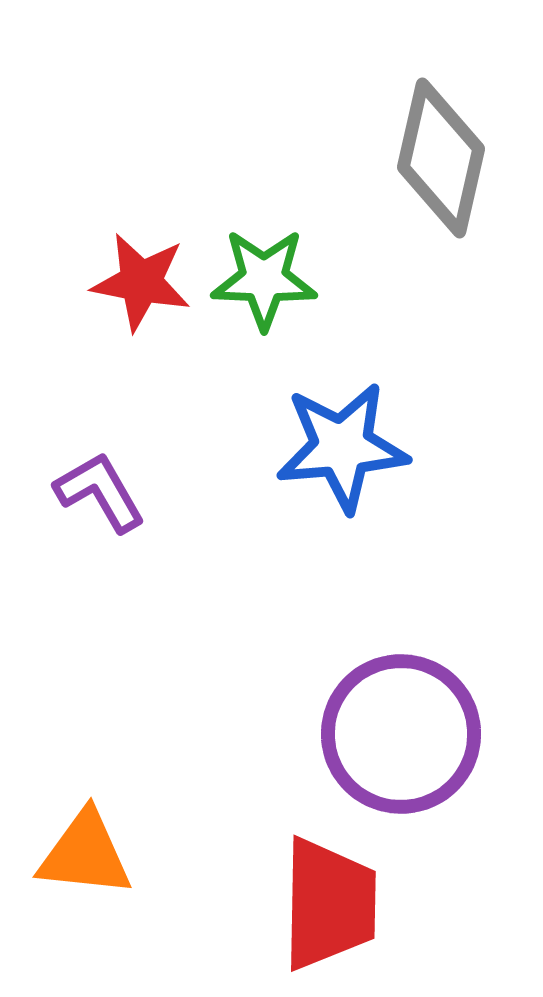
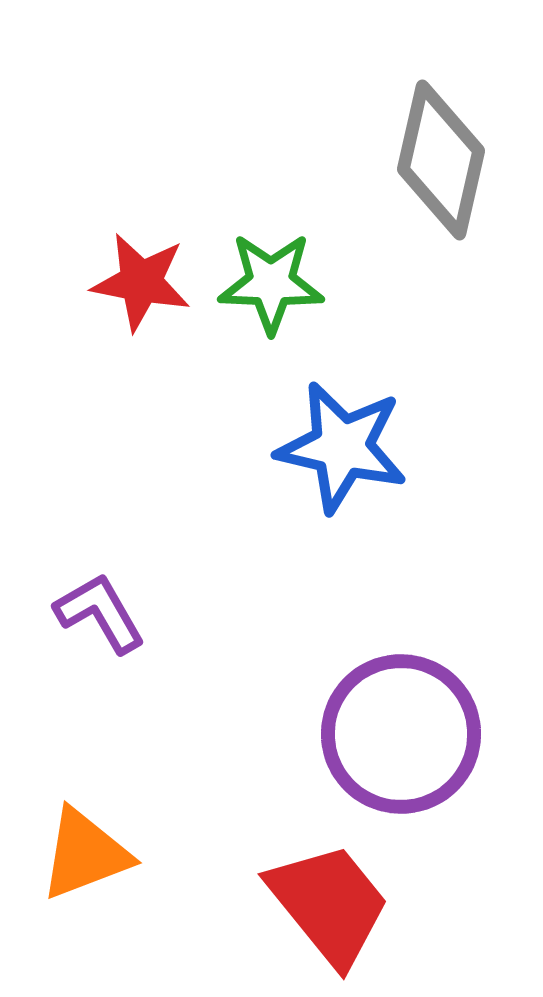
gray diamond: moved 2 px down
green star: moved 7 px right, 4 px down
blue star: rotated 18 degrees clockwise
purple L-shape: moved 121 px down
orange triangle: rotated 27 degrees counterclockwise
red trapezoid: rotated 40 degrees counterclockwise
